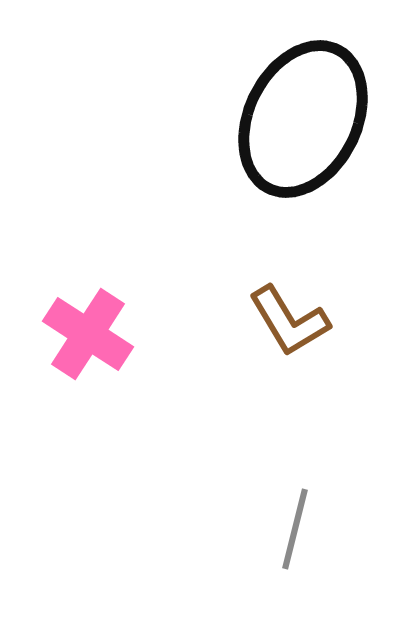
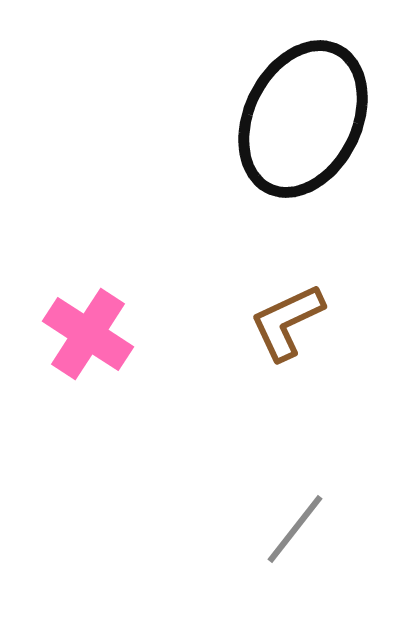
brown L-shape: moved 2 px left, 1 px down; rotated 96 degrees clockwise
gray line: rotated 24 degrees clockwise
